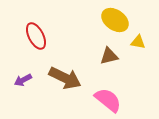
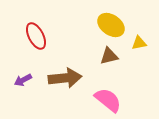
yellow ellipse: moved 4 px left, 5 px down
yellow triangle: moved 1 px right, 1 px down; rotated 21 degrees counterclockwise
brown arrow: rotated 32 degrees counterclockwise
